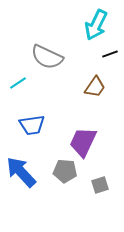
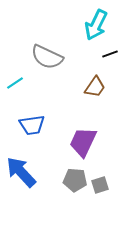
cyan line: moved 3 px left
gray pentagon: moved 10 px right, 9 px down
